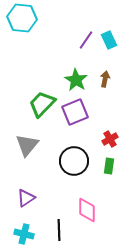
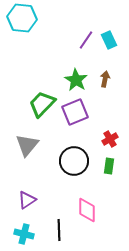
purple triangle: moved 1 px right, 2 px down
